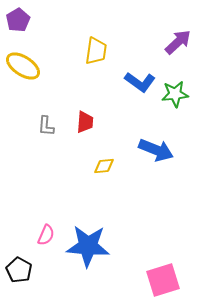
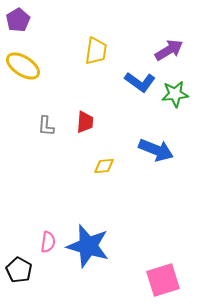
purple arrow: moved 9 px left, 8 px down; rotated 12 degrees clockwise
pink semicircle: moved 2 px right, 7 px down; rotated 15 degrees counterclockwise
blue star: rotated 12 degrees clockwise
